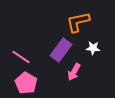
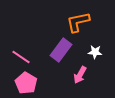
white star: moved 2 px right, 4 px down
pink arrow: moved 6 px right, 3 px down
